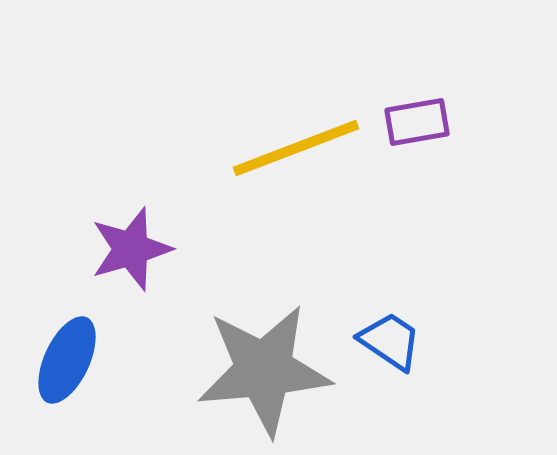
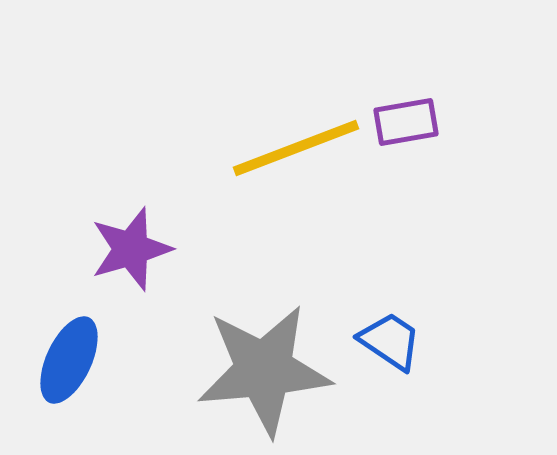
purple rectangle: moved 11 px left
blue ellipse: moved 2 px right
